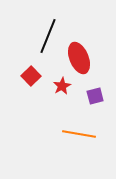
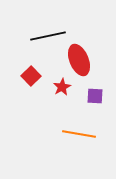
black line: rotated 56 degrees clockwise
red ellipse: moved 2 px down
red star: moved 1 px down
purple square: rotated 18 degrees clockwise
